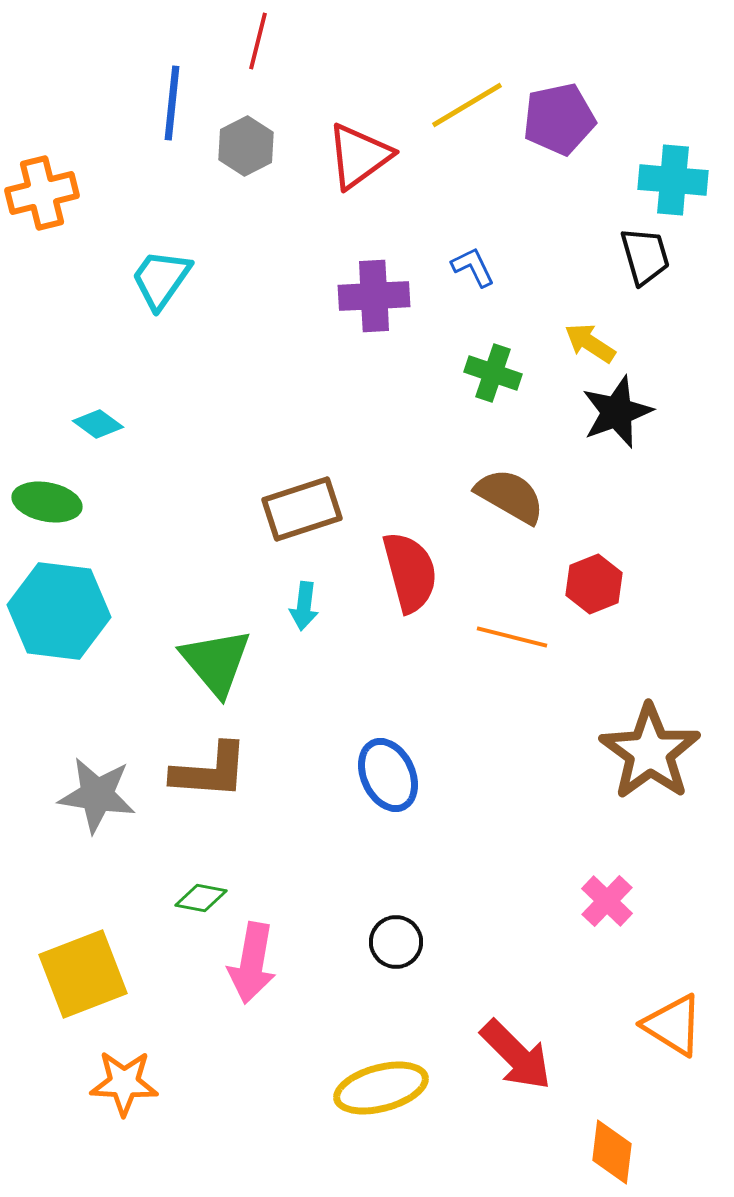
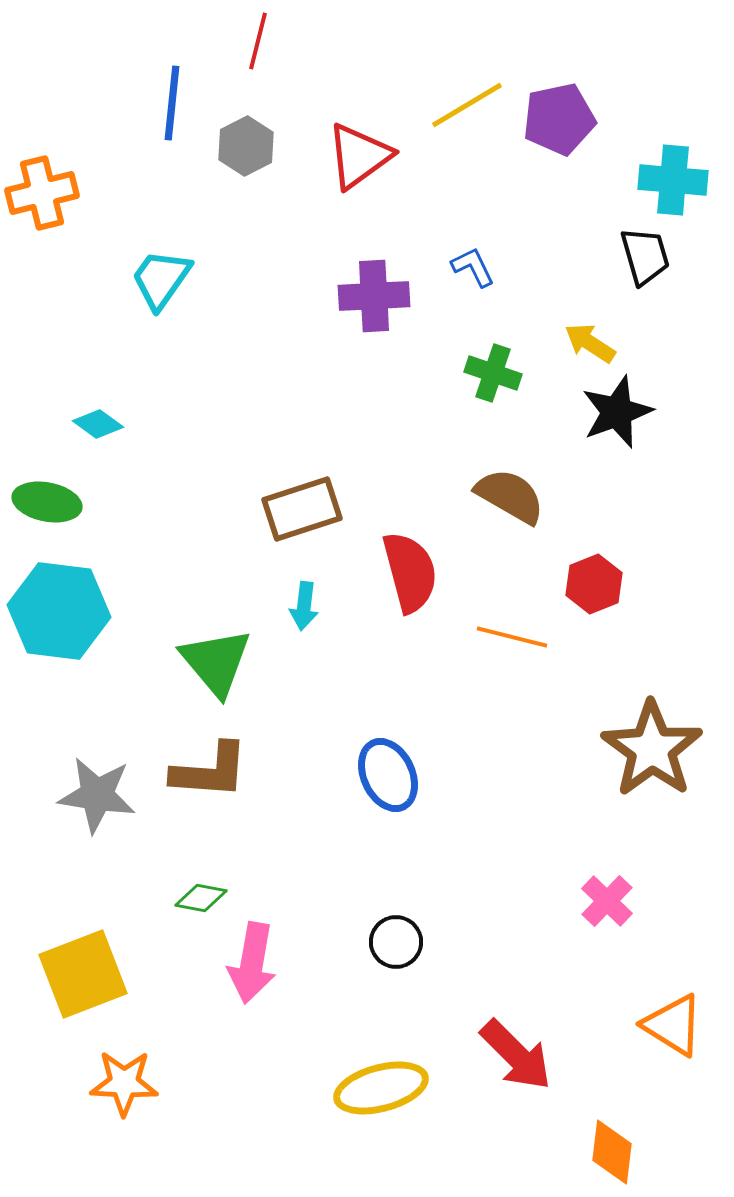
brown star: moved 2 px right, 3 px up
